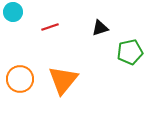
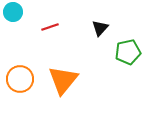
black triangle: rotated 30 degrees counterclockwise
green pentagon: moved 2 px left
